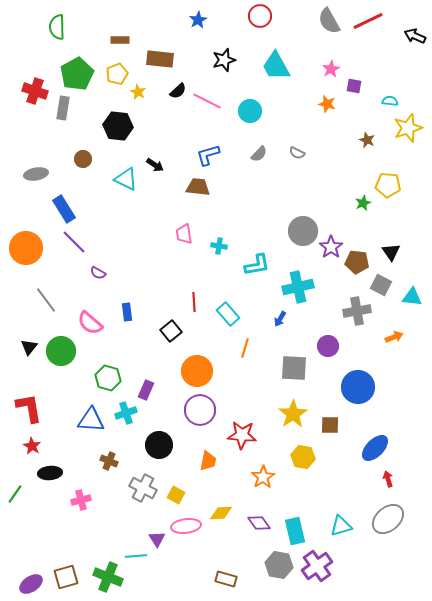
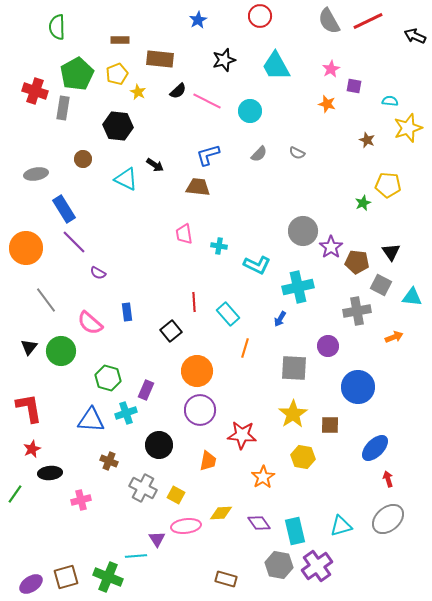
cyan L-shape at (257, 265): rotated 36 degrees clockwise
red star at (32, 446): moved 3 px down; rotated 18 degrees clockwise
